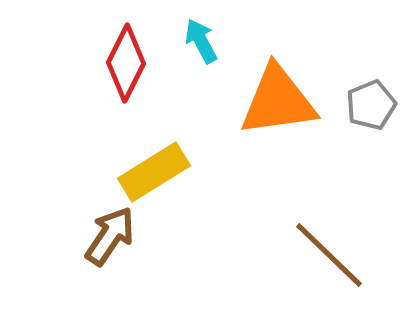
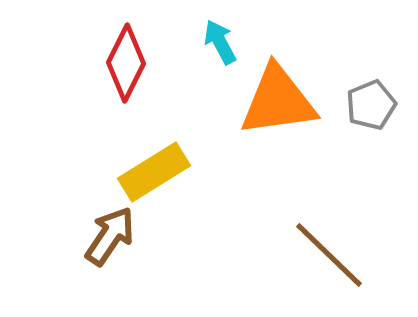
cyan arrow: moved 19 px right, 1 px down
